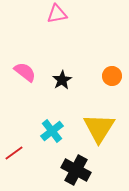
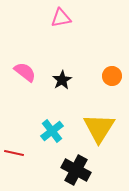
pink triangle: moved 4 px right, 4 px down
red line: rotated 48 degrees clockwise
